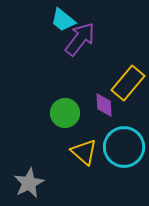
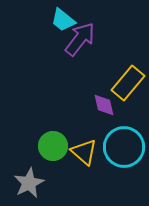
purple diamond: rotated 10 degrees counterclockwise
green circle: moved 12 px left, 33 px down
